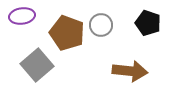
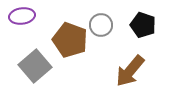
black pentagon: moved 5 px left, 2 px down
brown pentagon: moved 3 px right, 7 px down
gray square: moved 2 px left, 1 px down
brown arrow: rotated 124 degrees clockwise
